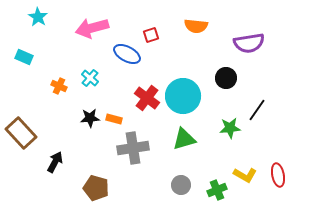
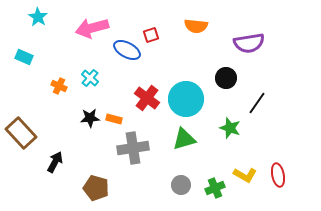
blue ellipse: moved 4 px up
cyan circle: moved 3 px right, 3 px down
black line: moved 7 px up
green star: rotated 25 degrees clockwise
green cross: moved 2 px left, 2 px up
